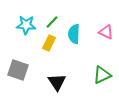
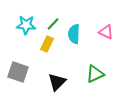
green line: moved 1 px right, 2 px down
yellow rectangle: moved 2 px left, 1 px down
gray square: moved 2 px down
green triangle: moved 7 px left, 1 px up
black triangle: rotated 18 degrees clockwise
